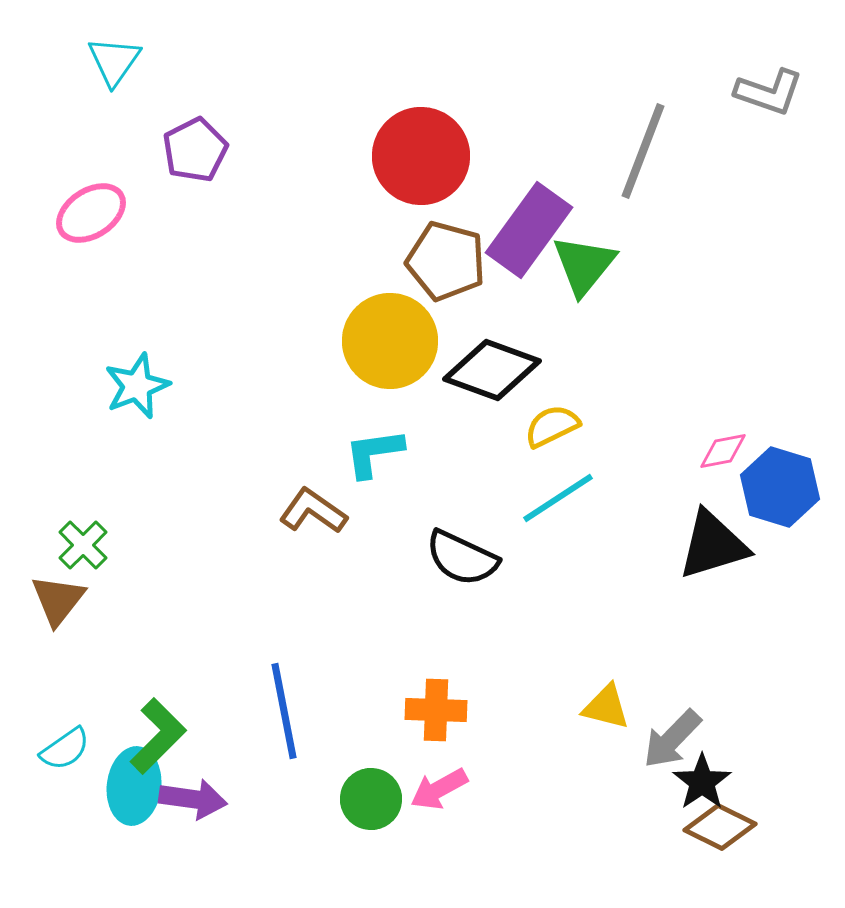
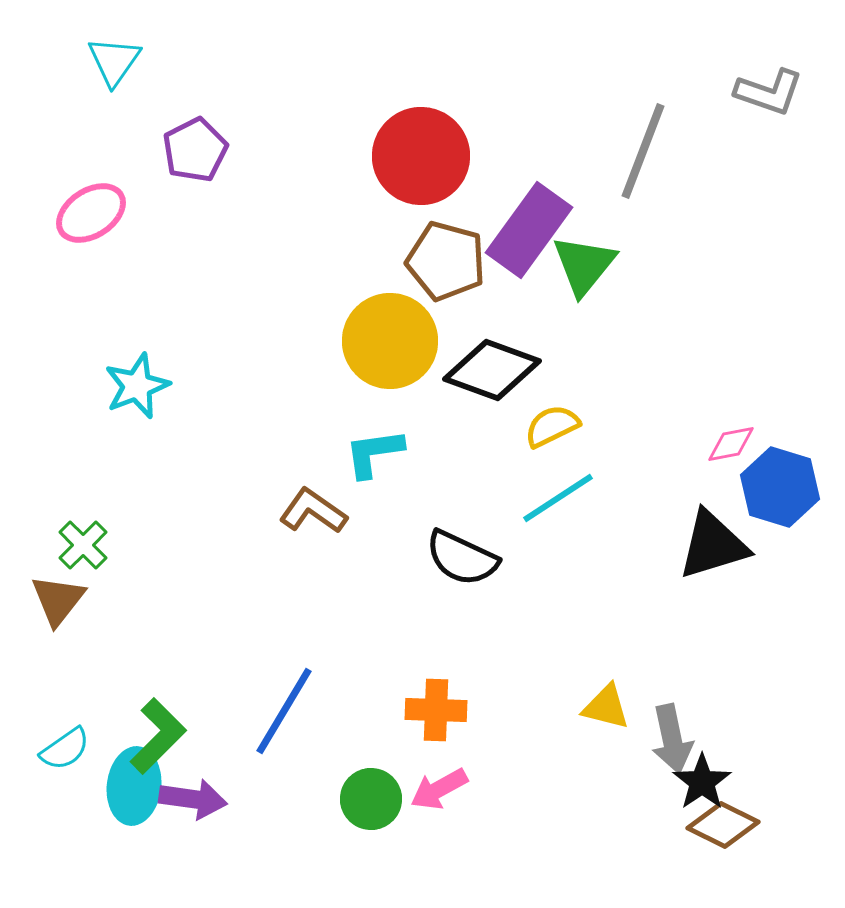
pink diamond: moved 8 px right, 7 px up
blue line: rotated 42 degrees clockwise
gray arrow: rotated 56 degrees counterclockwise
brown diamond: moved 3 px right, 2 px up
